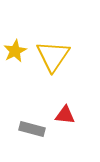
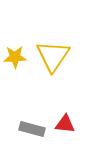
yellow star: moved 6 px down; rotated 25 degrees clockwise
red triangle: moved 9 px down
